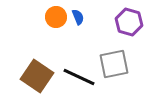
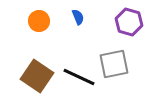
orange circle: moved 17 px left, 4 px down
